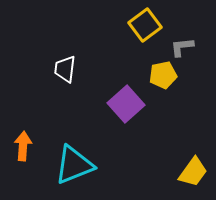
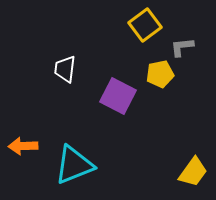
yellow pentagon: moved 3 px left, 1 px up
purple square: moved 8 px left, 8 px up; rotated 21 degrees counterclockwise
orange arrow: rotated 96 degrees counterclockwise
